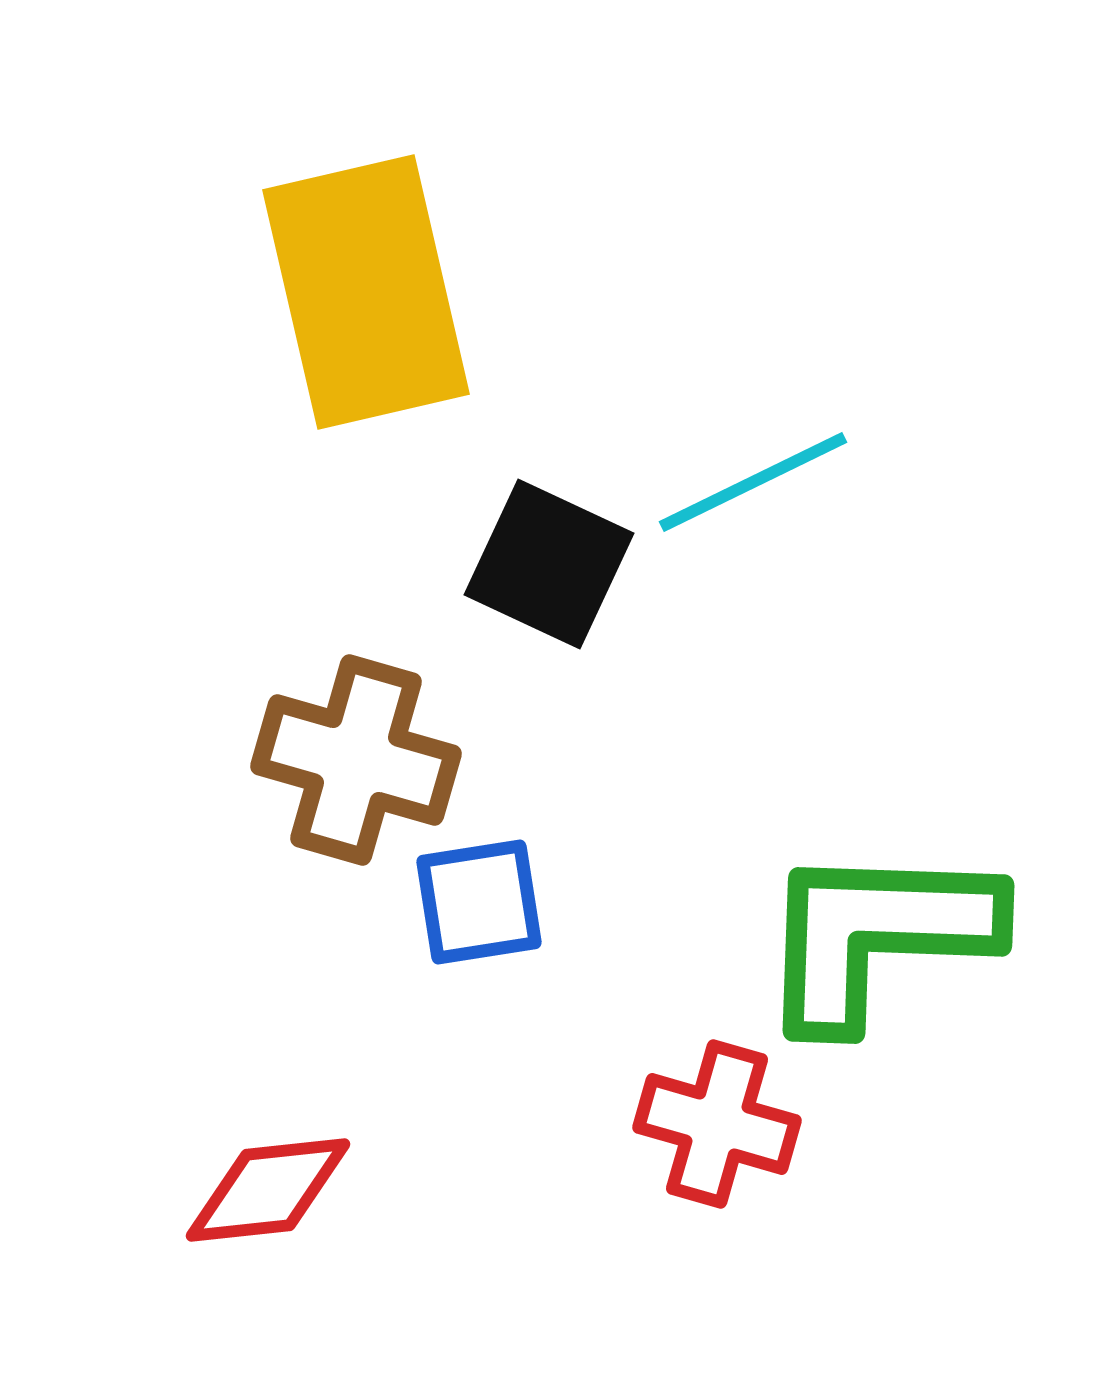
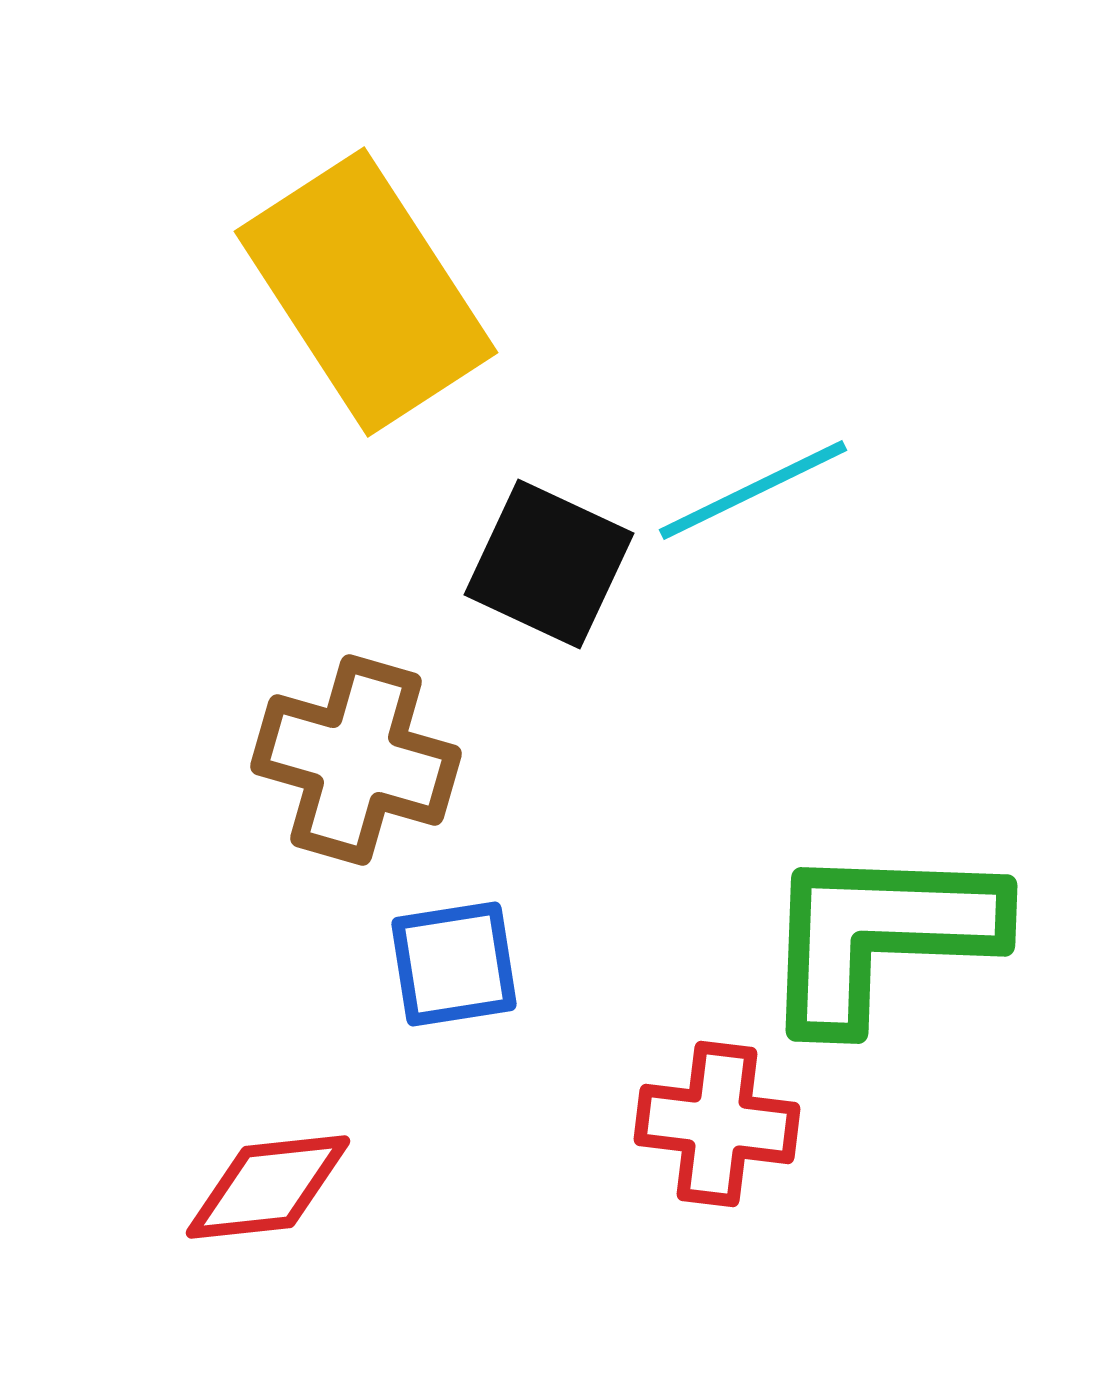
yellow rectangle: rotated 20 degrees counterclockwise
cyan line: moved 8 px down
blue square: moved 25 px left, 62 px down
green L-shape: moved 3 px right
red cross: rotated 9 degrees counterclockwise
red diamond: moved 3 px up
